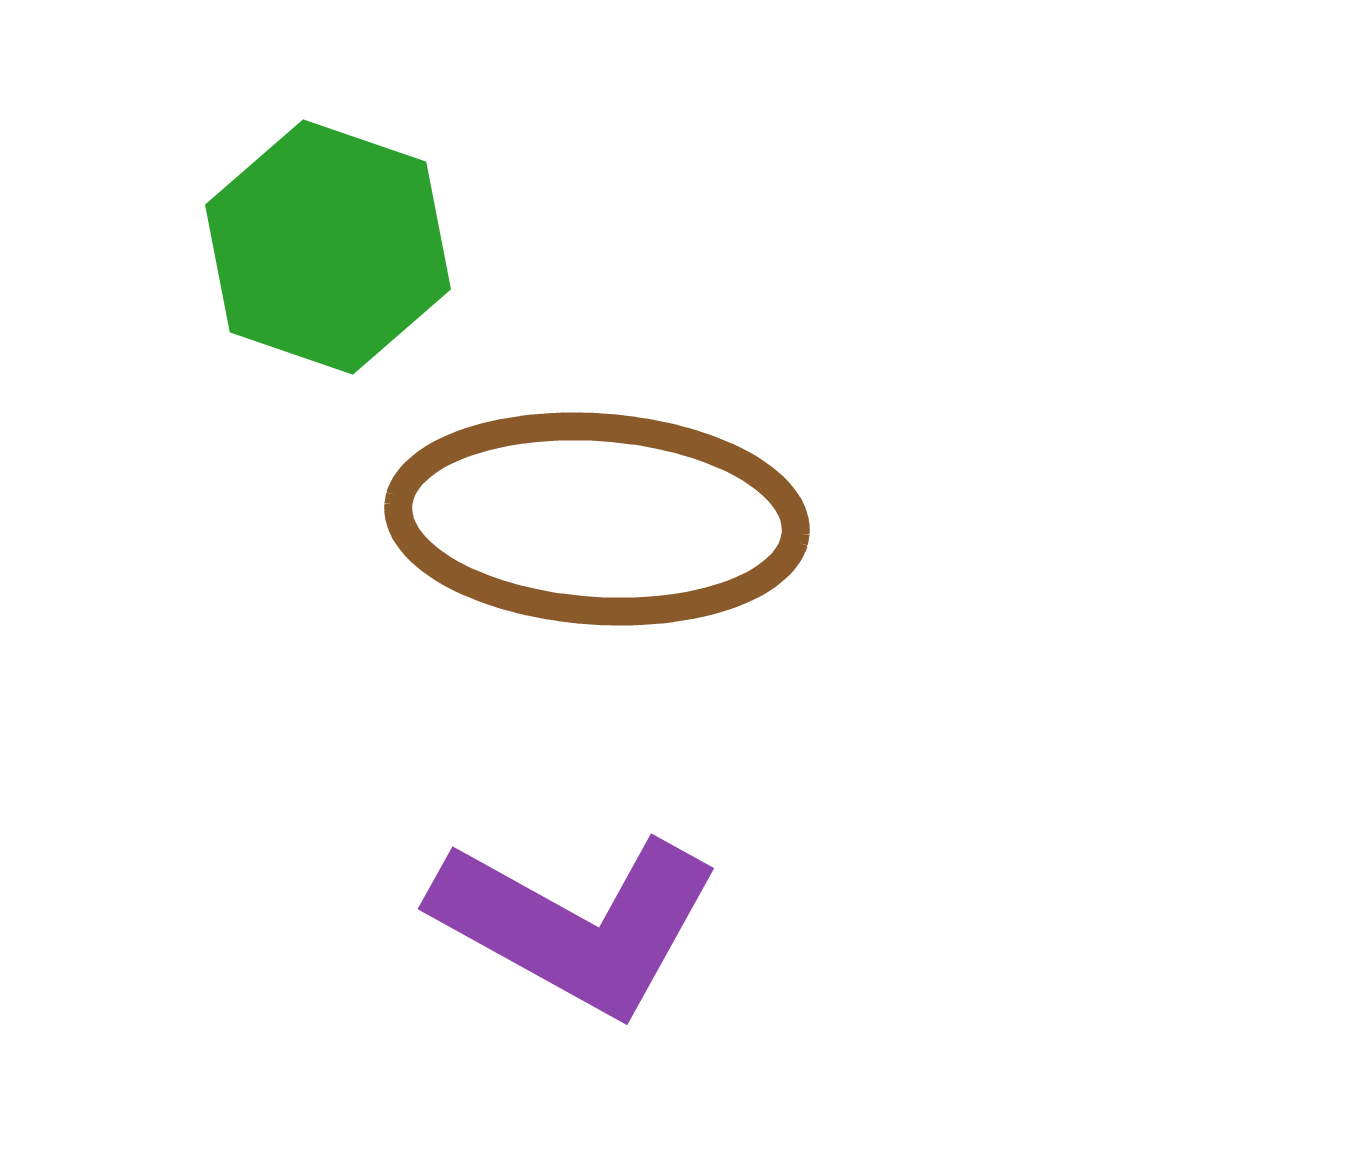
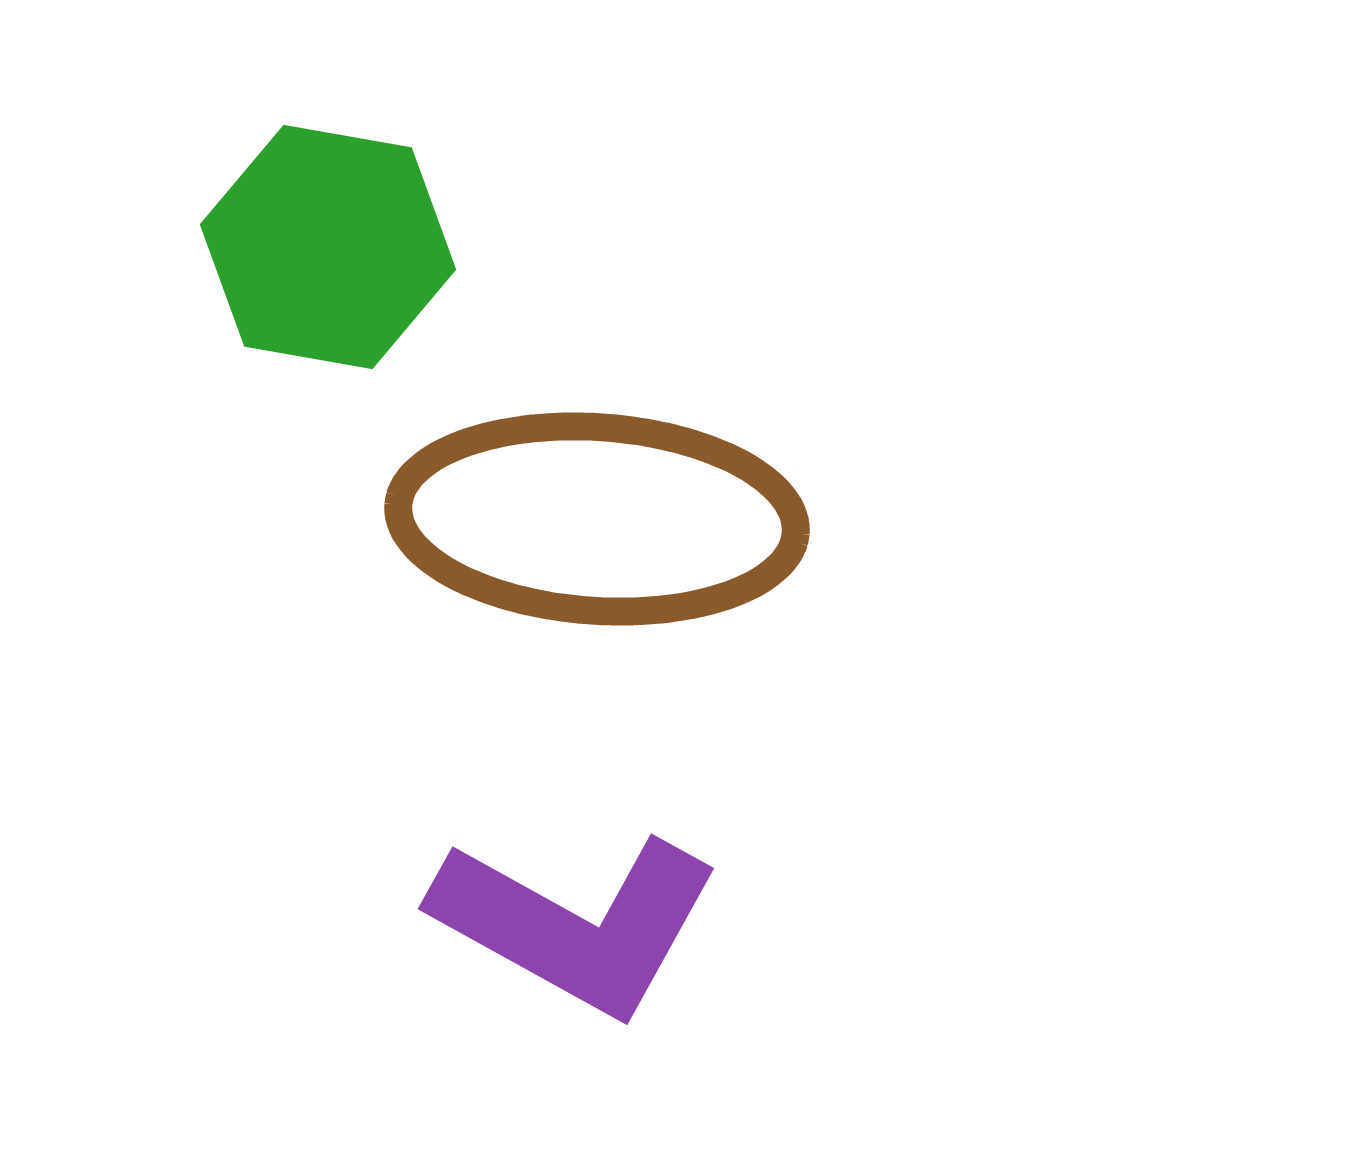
green hexagon: rotated 9 degrees counterclockwise
